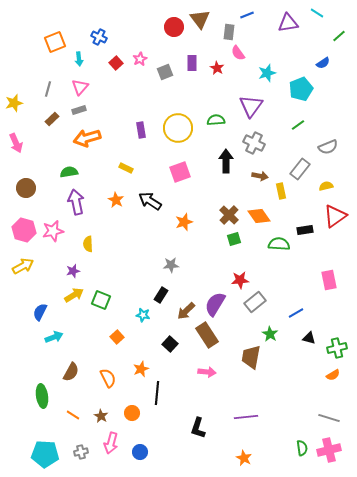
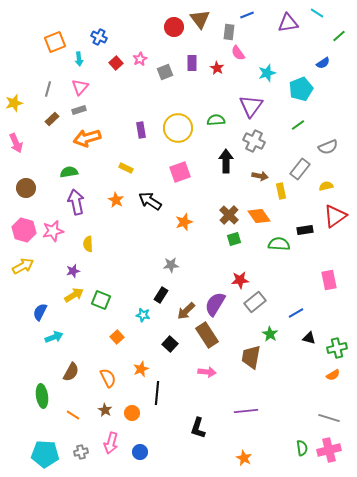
gray cross at (254, 143): moved 2 px up
brown star at (101, 416): moved 4 px right, 6 px up
purple line at (246, 417): moved 6 px up
